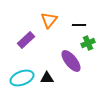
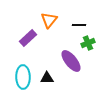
purple rectangle: moved 2 px right, 2 px up
cyan ellipse: moved 1 px right, 1 px up; rotated 70 degrees counterclockwise
